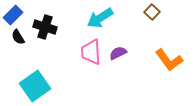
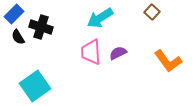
blue rectangle: moved 1 px right, 1 px up
black cross: moved 4 px left
orange L-shape: moved 1 px left, 1 px down
